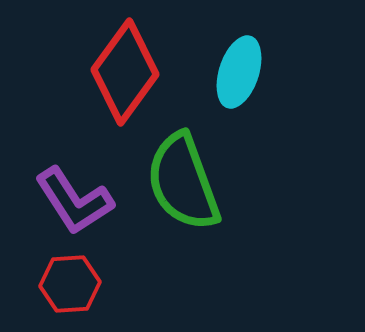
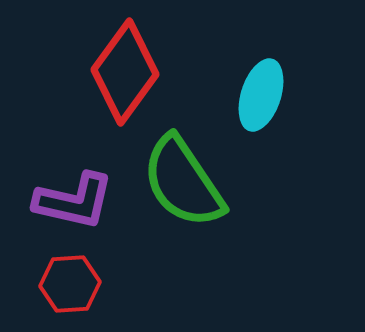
cyan ellipse: moved 22 px right, 23 px down
green semicircle: rotated 14 degrees counterclockwise
purple L-shape: rotated 44 degrees counterclockwise
